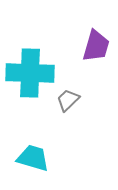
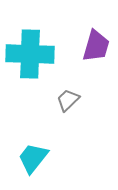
cyan cross: moved 19 px up
cyan trapezoid: rotated 68 degrees counterclockwise
